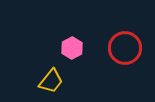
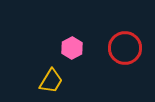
yellow trapezoid: rotated 8 degrees counterclockwise
